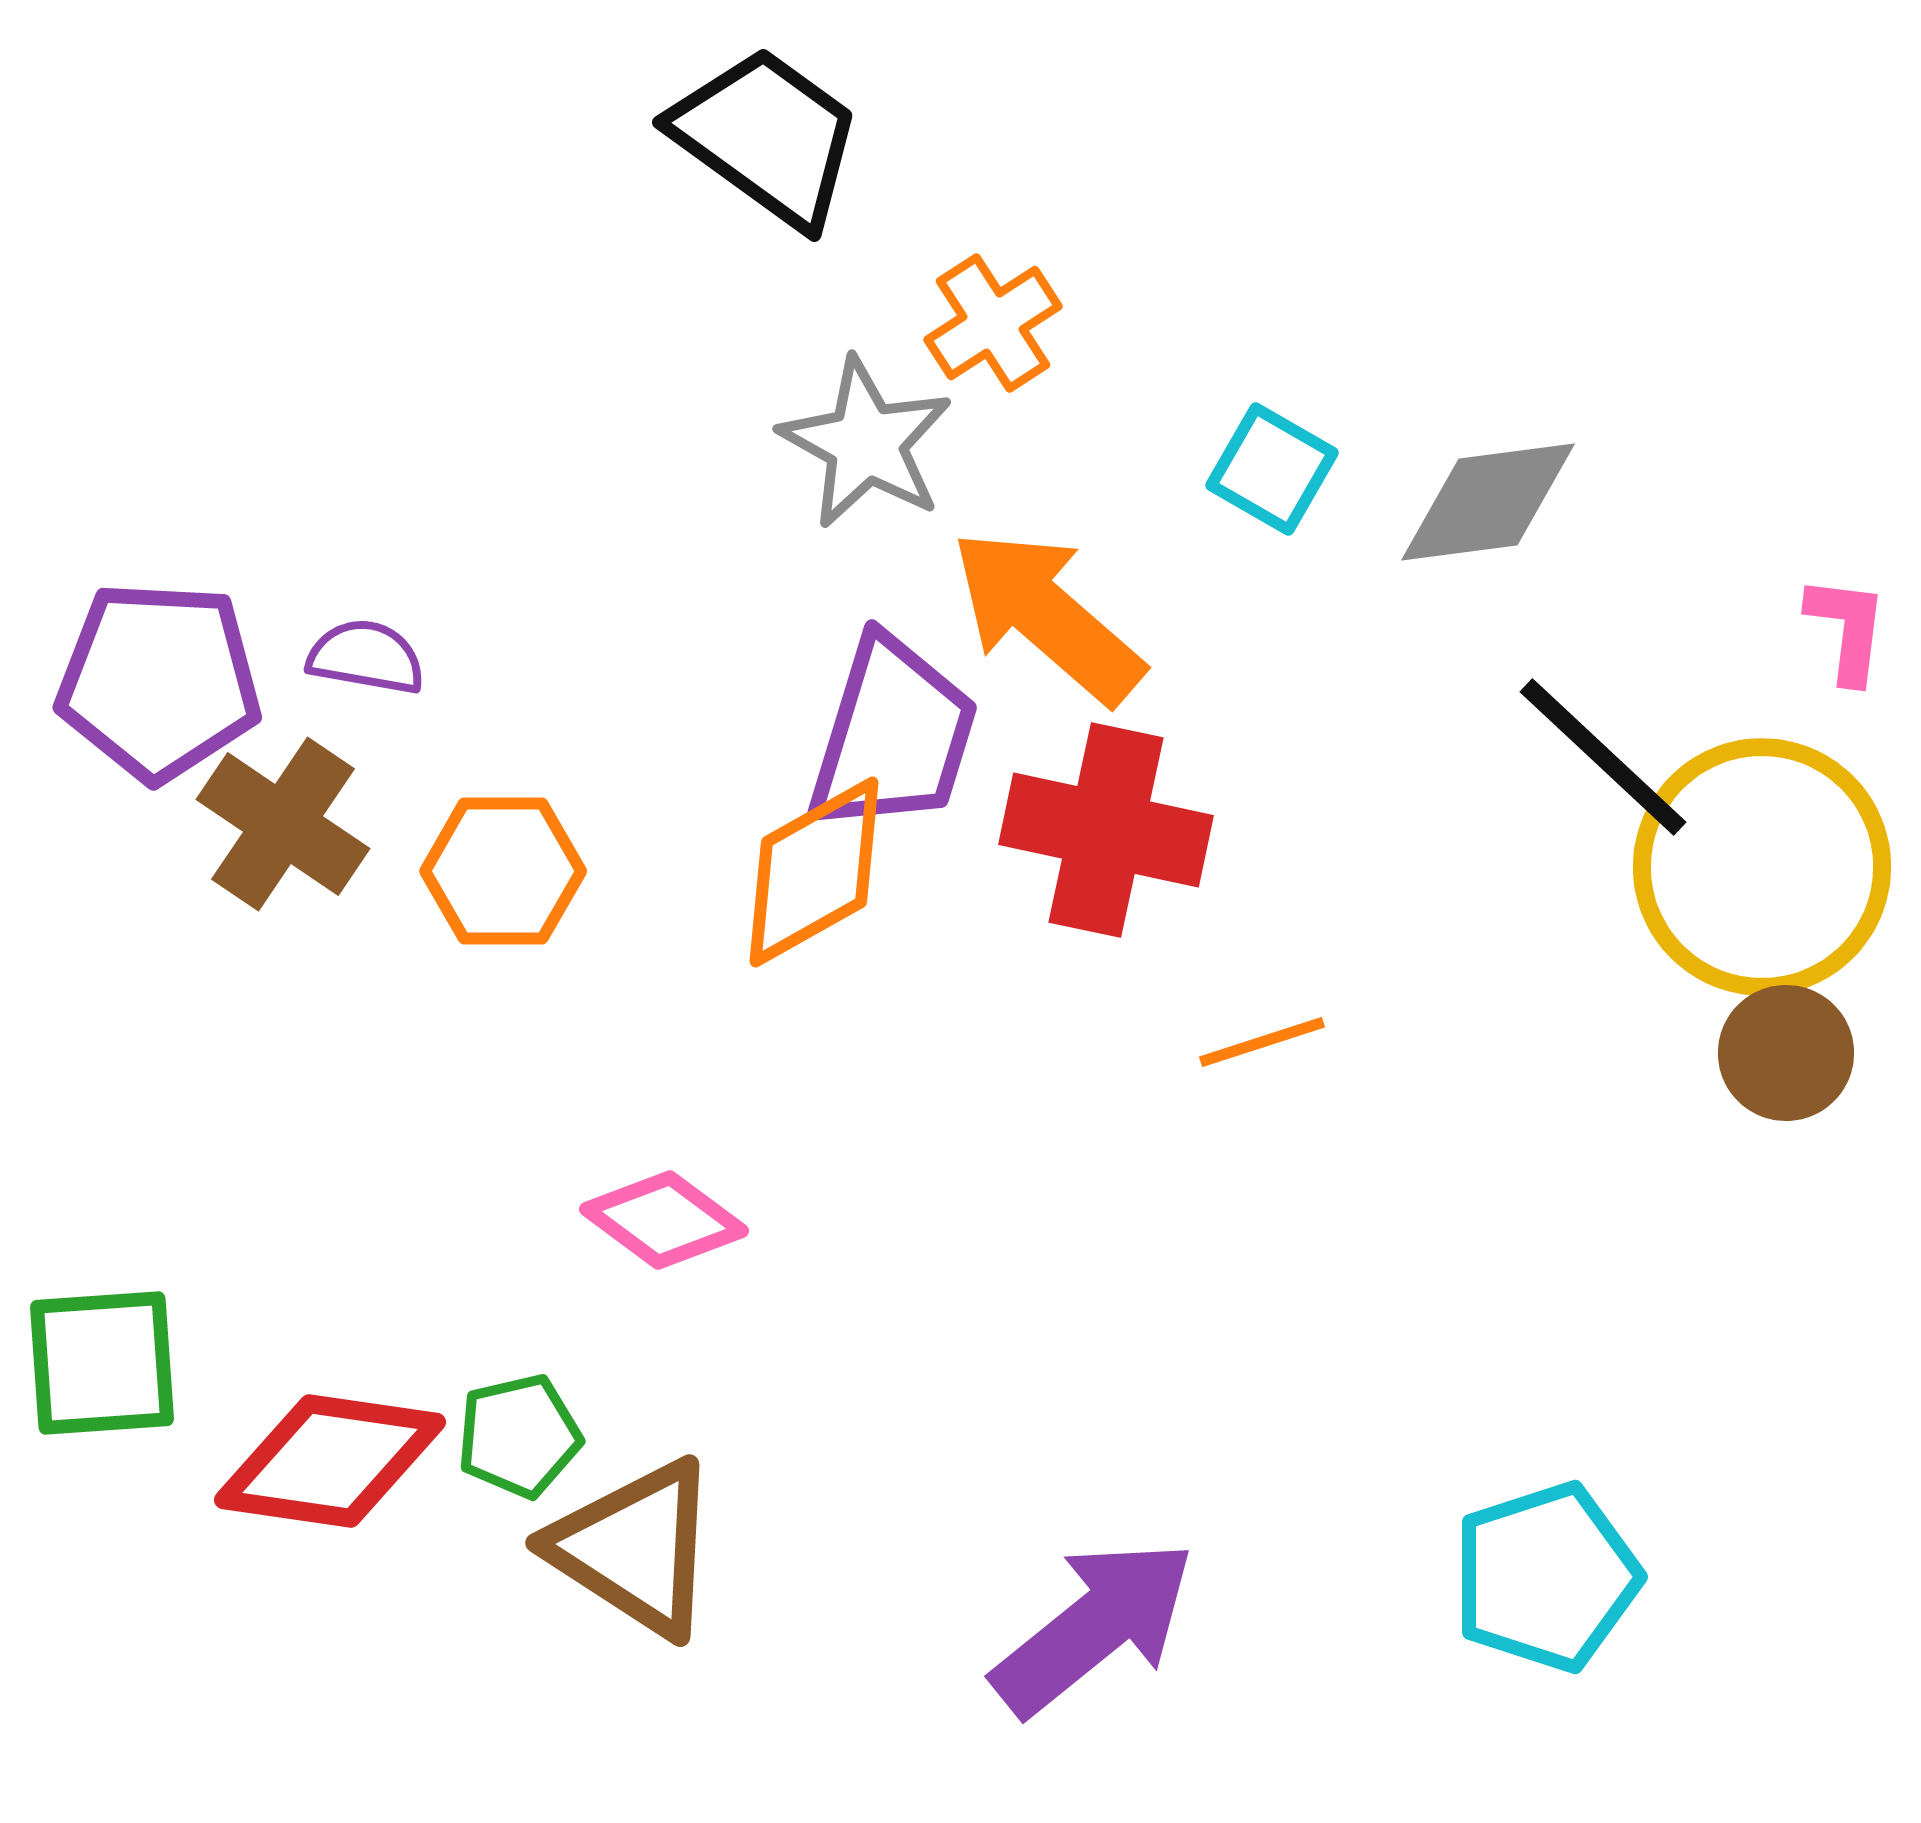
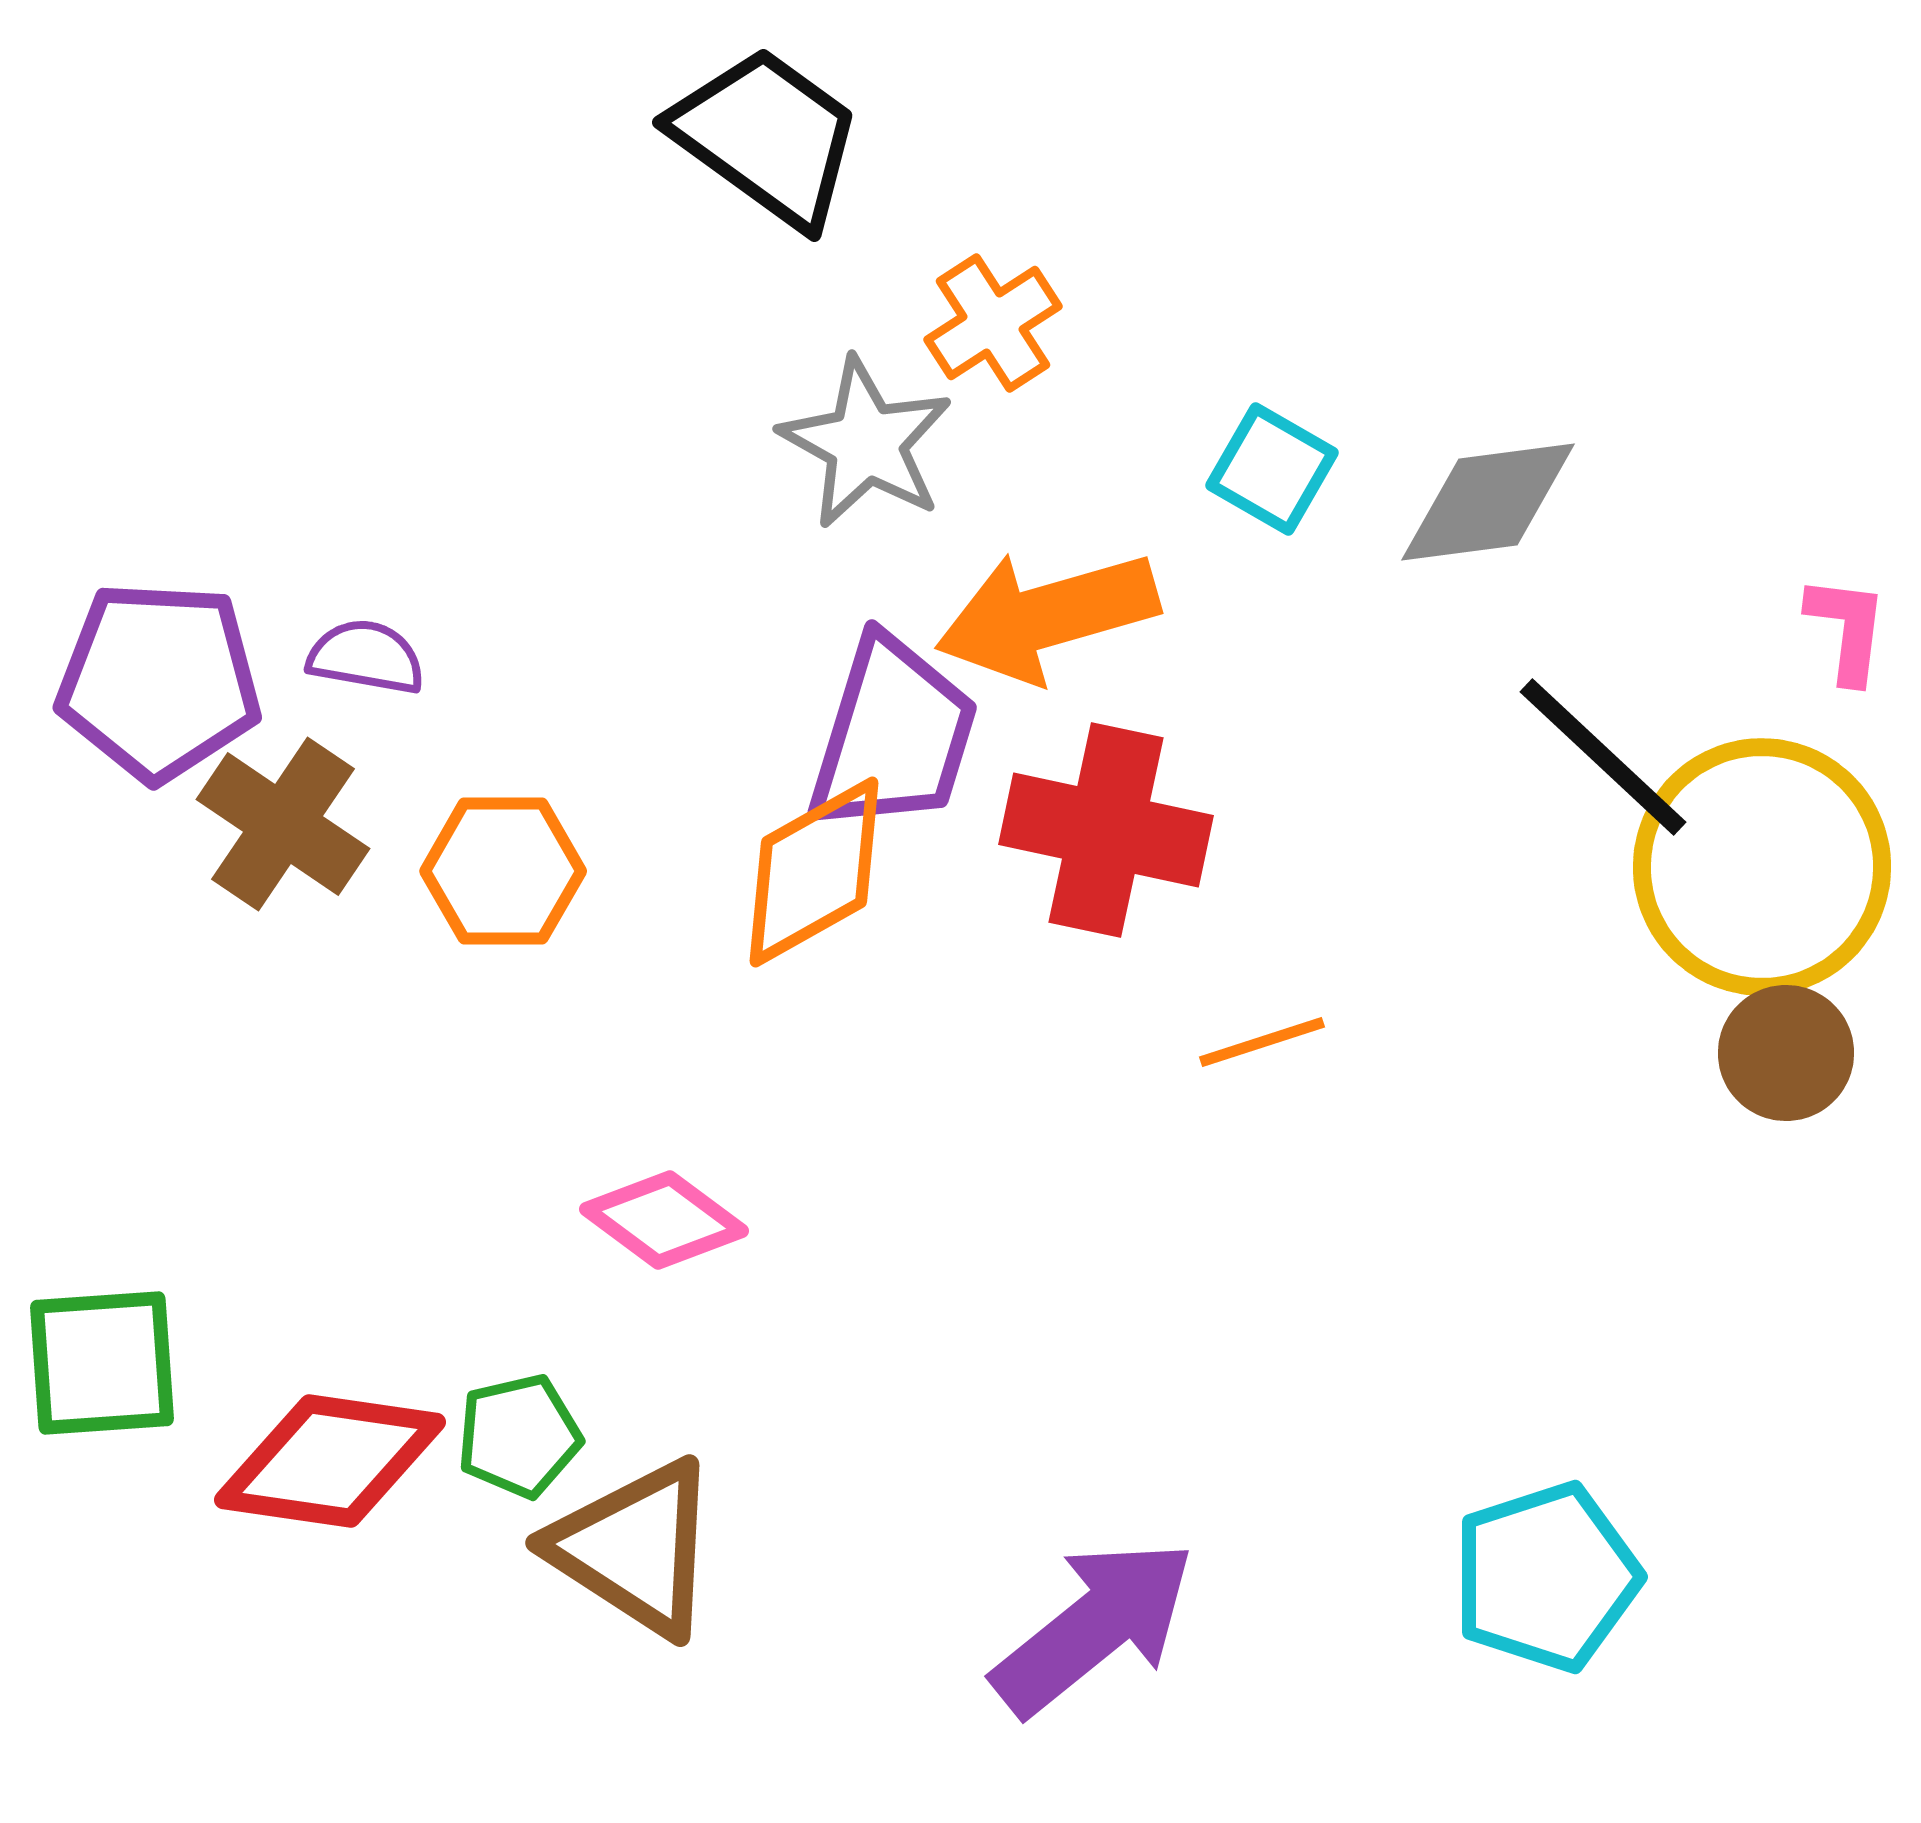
orange arrow: rotated 57 degrees counterclockwise
